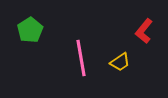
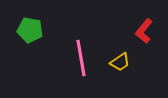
green pentagon: rotated 30 degrees counterclockwise
